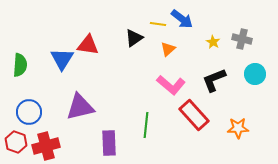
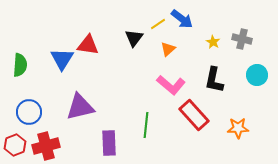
yellow line: rotated 42 degrees counterclockwise
black triangle: rotated 18 degrees counterclockwise
cyan circle: moved 2 px right, 1 px down
black L-shape: rotated 56 degrees counterclockwise
red hexagon: moved 1 px left, 3 px down; rotated 20 degrees clockwise
